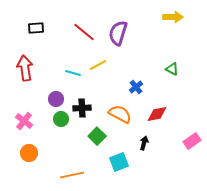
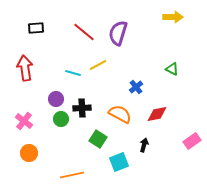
green square: moved 1 px right, 3 px down; rotated 12 degrees counterclockwise
black arrow: moved 2 px down
